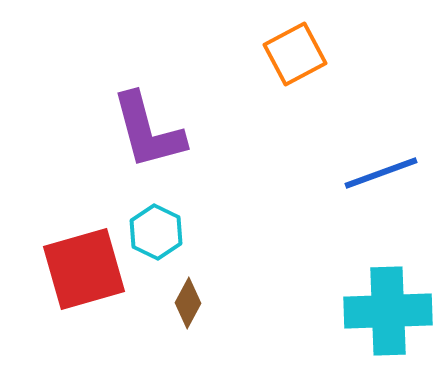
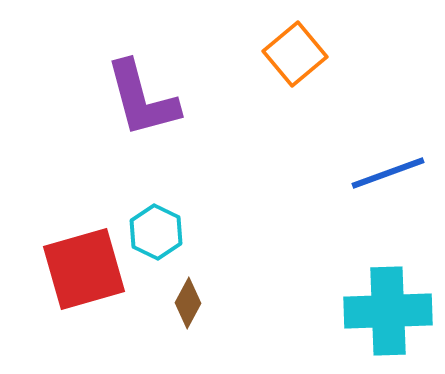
orange square: rotated 12 degrees counterclockwise
purple L-shape: moved 6 px left, 32 px up
blue line: moved 7 px right
